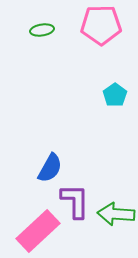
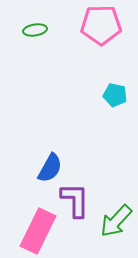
green ellipse: moved 7 px left
cyan pentagon: rotated 25 degrees counterclockwise
purple L-shape: moved 1 px up
green arrow: moved 7 px down; rotated 51 degrees counterclockwise
pink rectangle: rotated 21 degrees counterclockwise
